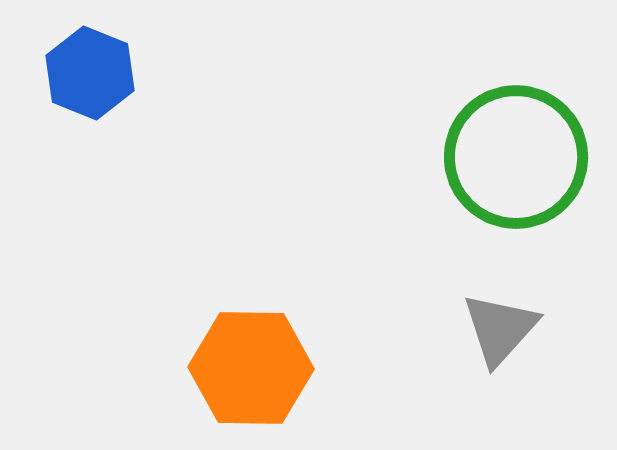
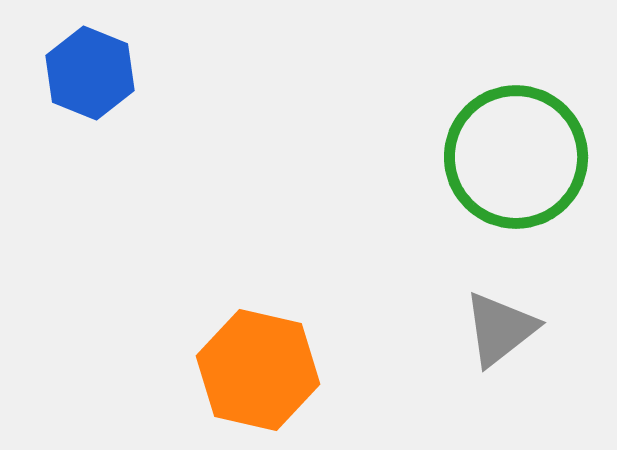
gray triangle: rotated 10 degrees clockwise
orange hexagon: moved 7 px right, 2 px down; rotated 12 degrees clockwise
